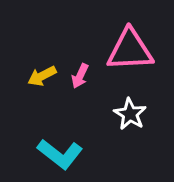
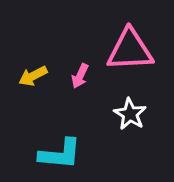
yellow arrow: moved 9 px left
cyan L-shape: rotated 33 degrees counterclockwise
